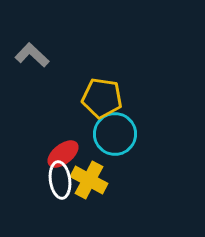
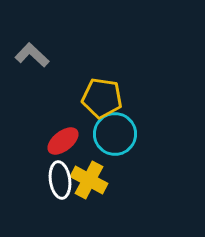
red ellipse: moved 13 px up
